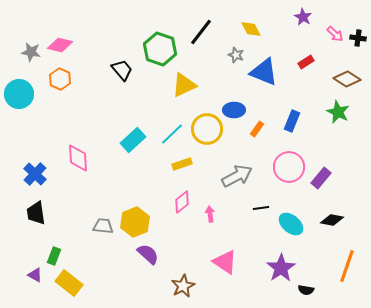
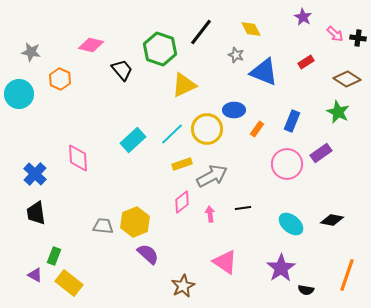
pink diamond at (60, 45): moved 31 px right
pink circle at (289, 167): moved 2 px left, 3 px up
gray arrow at (237, 176): moved 25 px left
purple rectangle at (321, 178): moved 25 px up; rotated 15 degrees clockwise
black line at (261, 208): moved 18 px left
orange line at (347, 266): moved 9 px down
